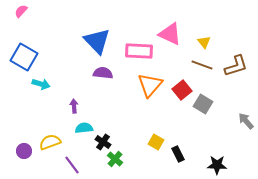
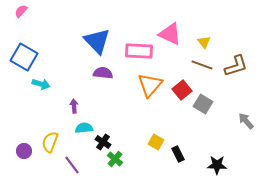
yellow semicircle: rotated 50 degrees counterclockwise
